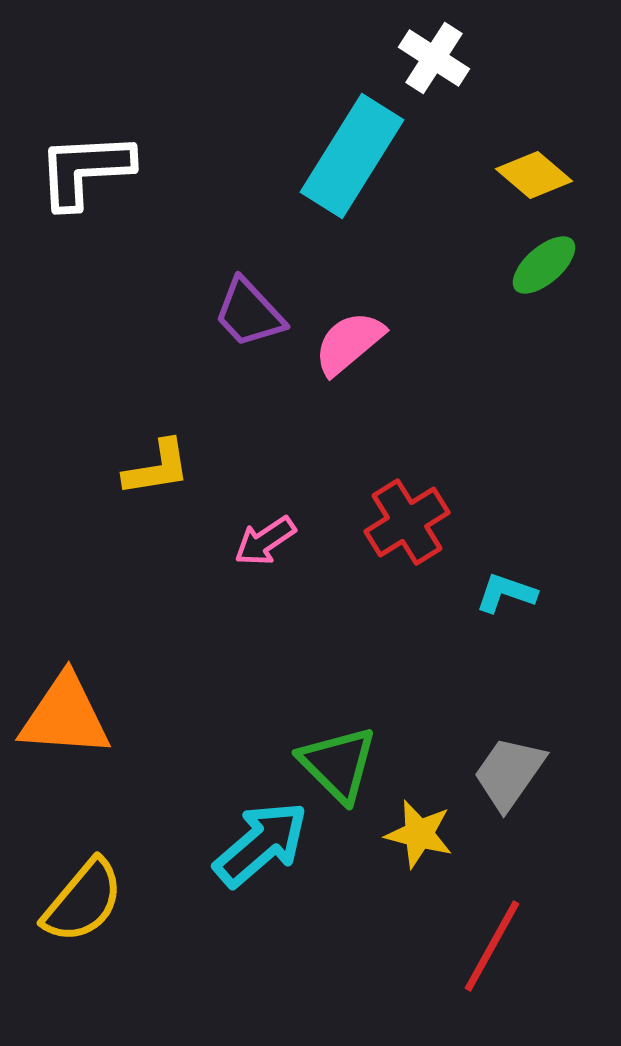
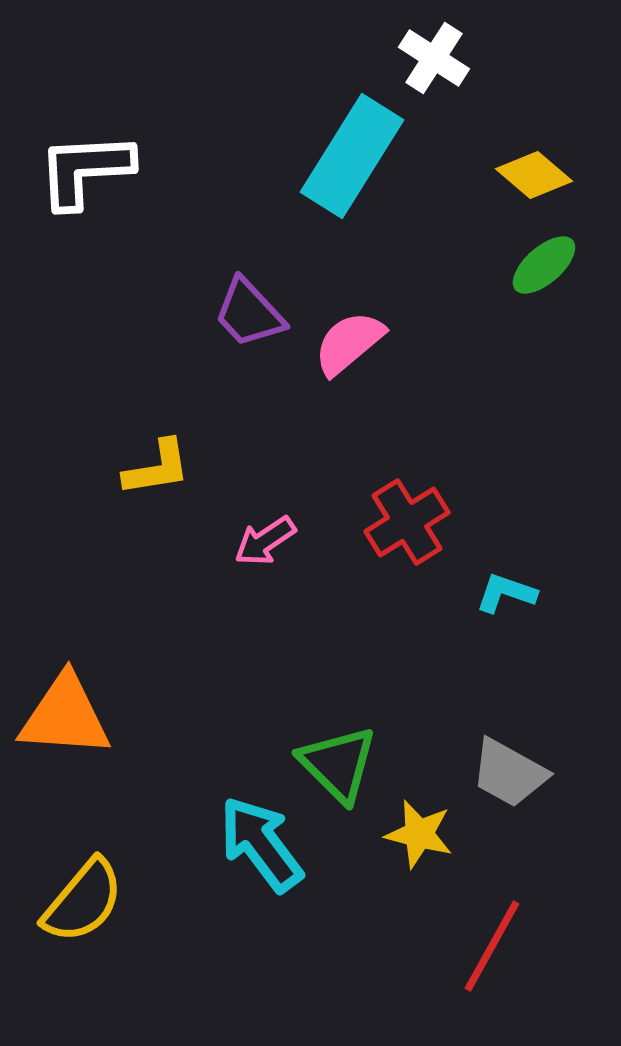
gray trapezoid: rotated 96 degrees counterclockwise
cyan arrow: rotated 86 degrees counterclockwise
